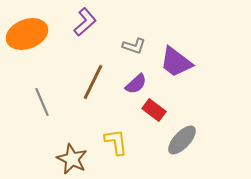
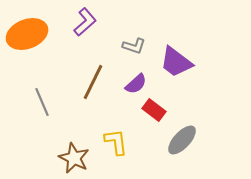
brown star: moved 2 px right, 1 px up
